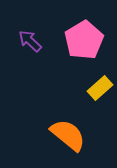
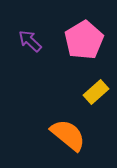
yellow rectangle: moved 4 px left, 4 px down
